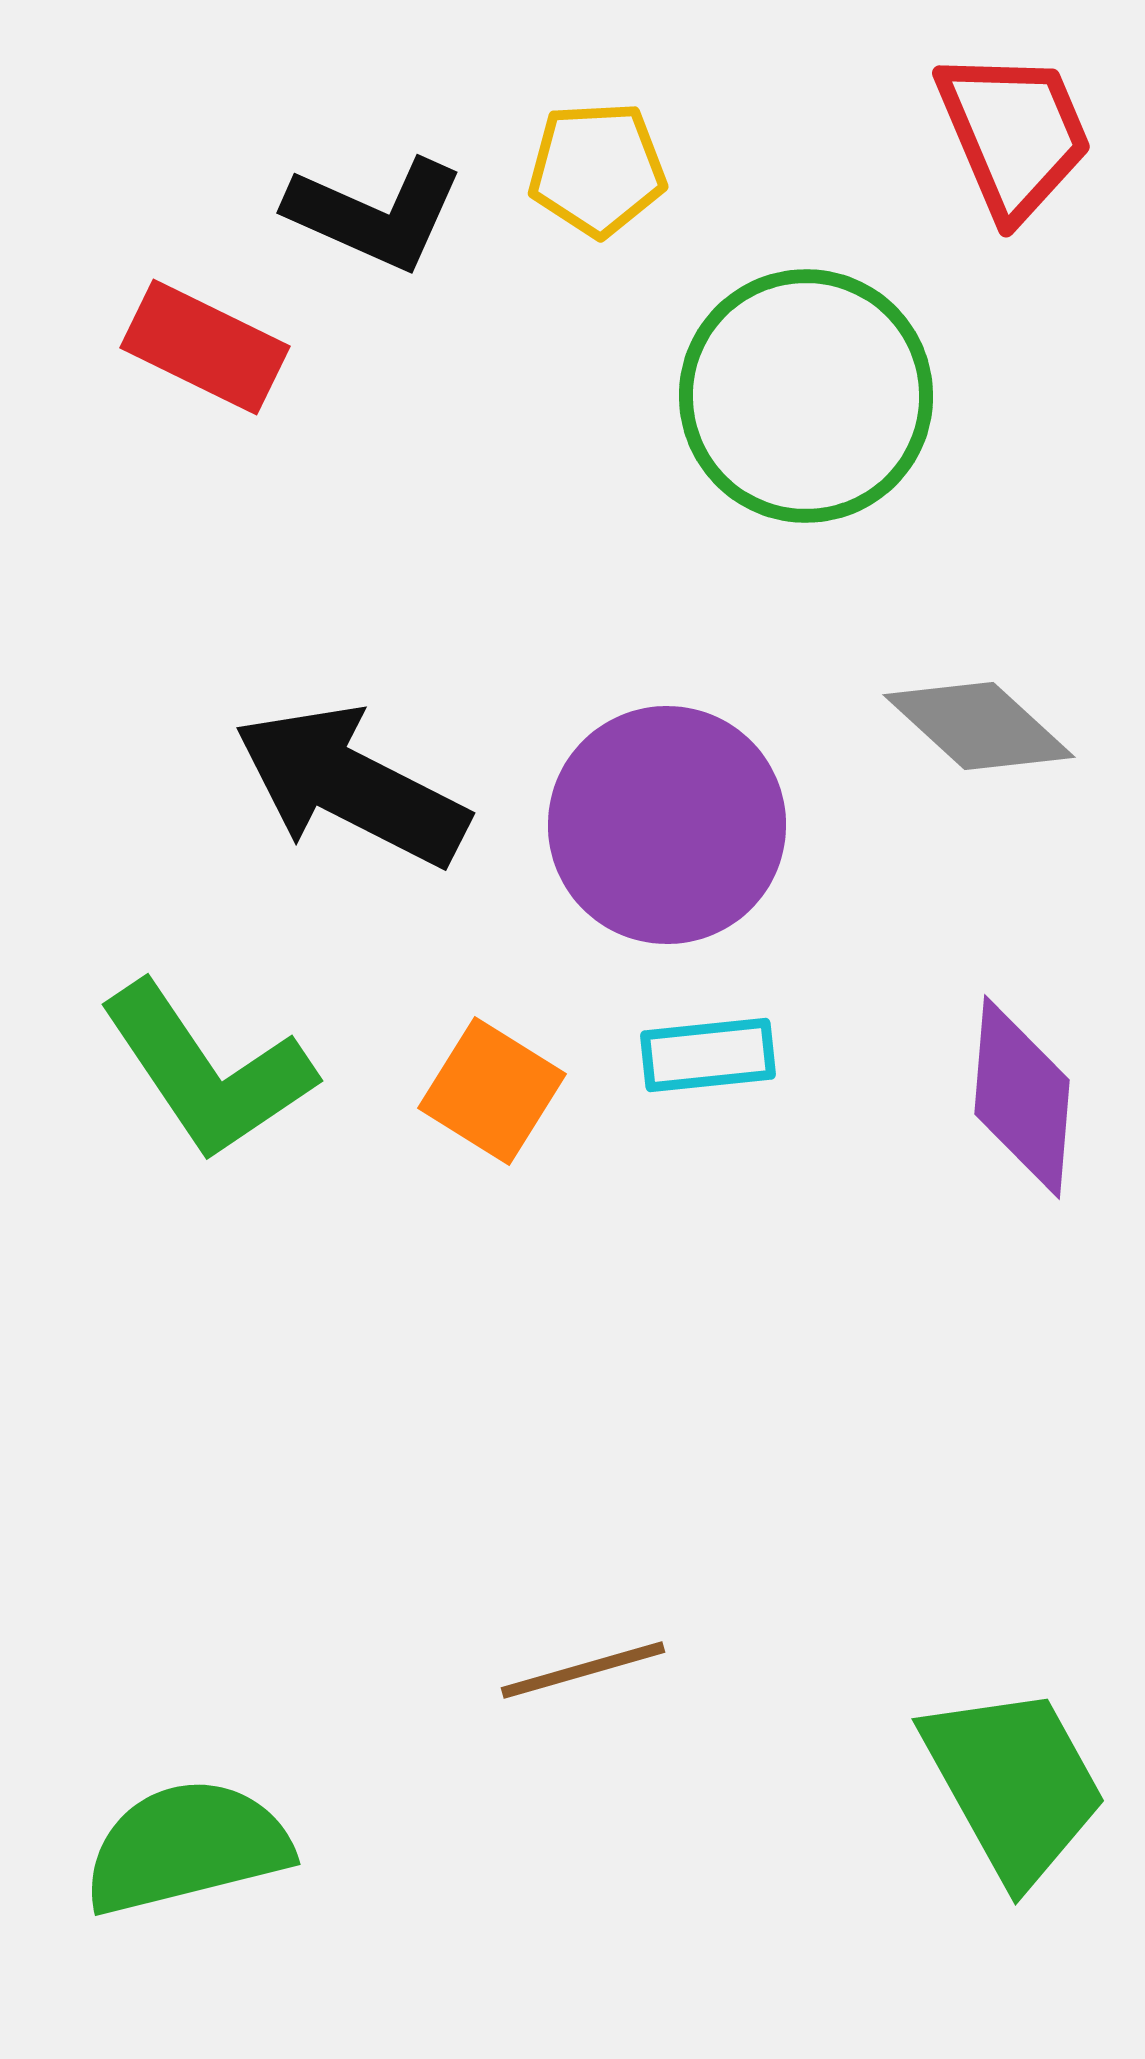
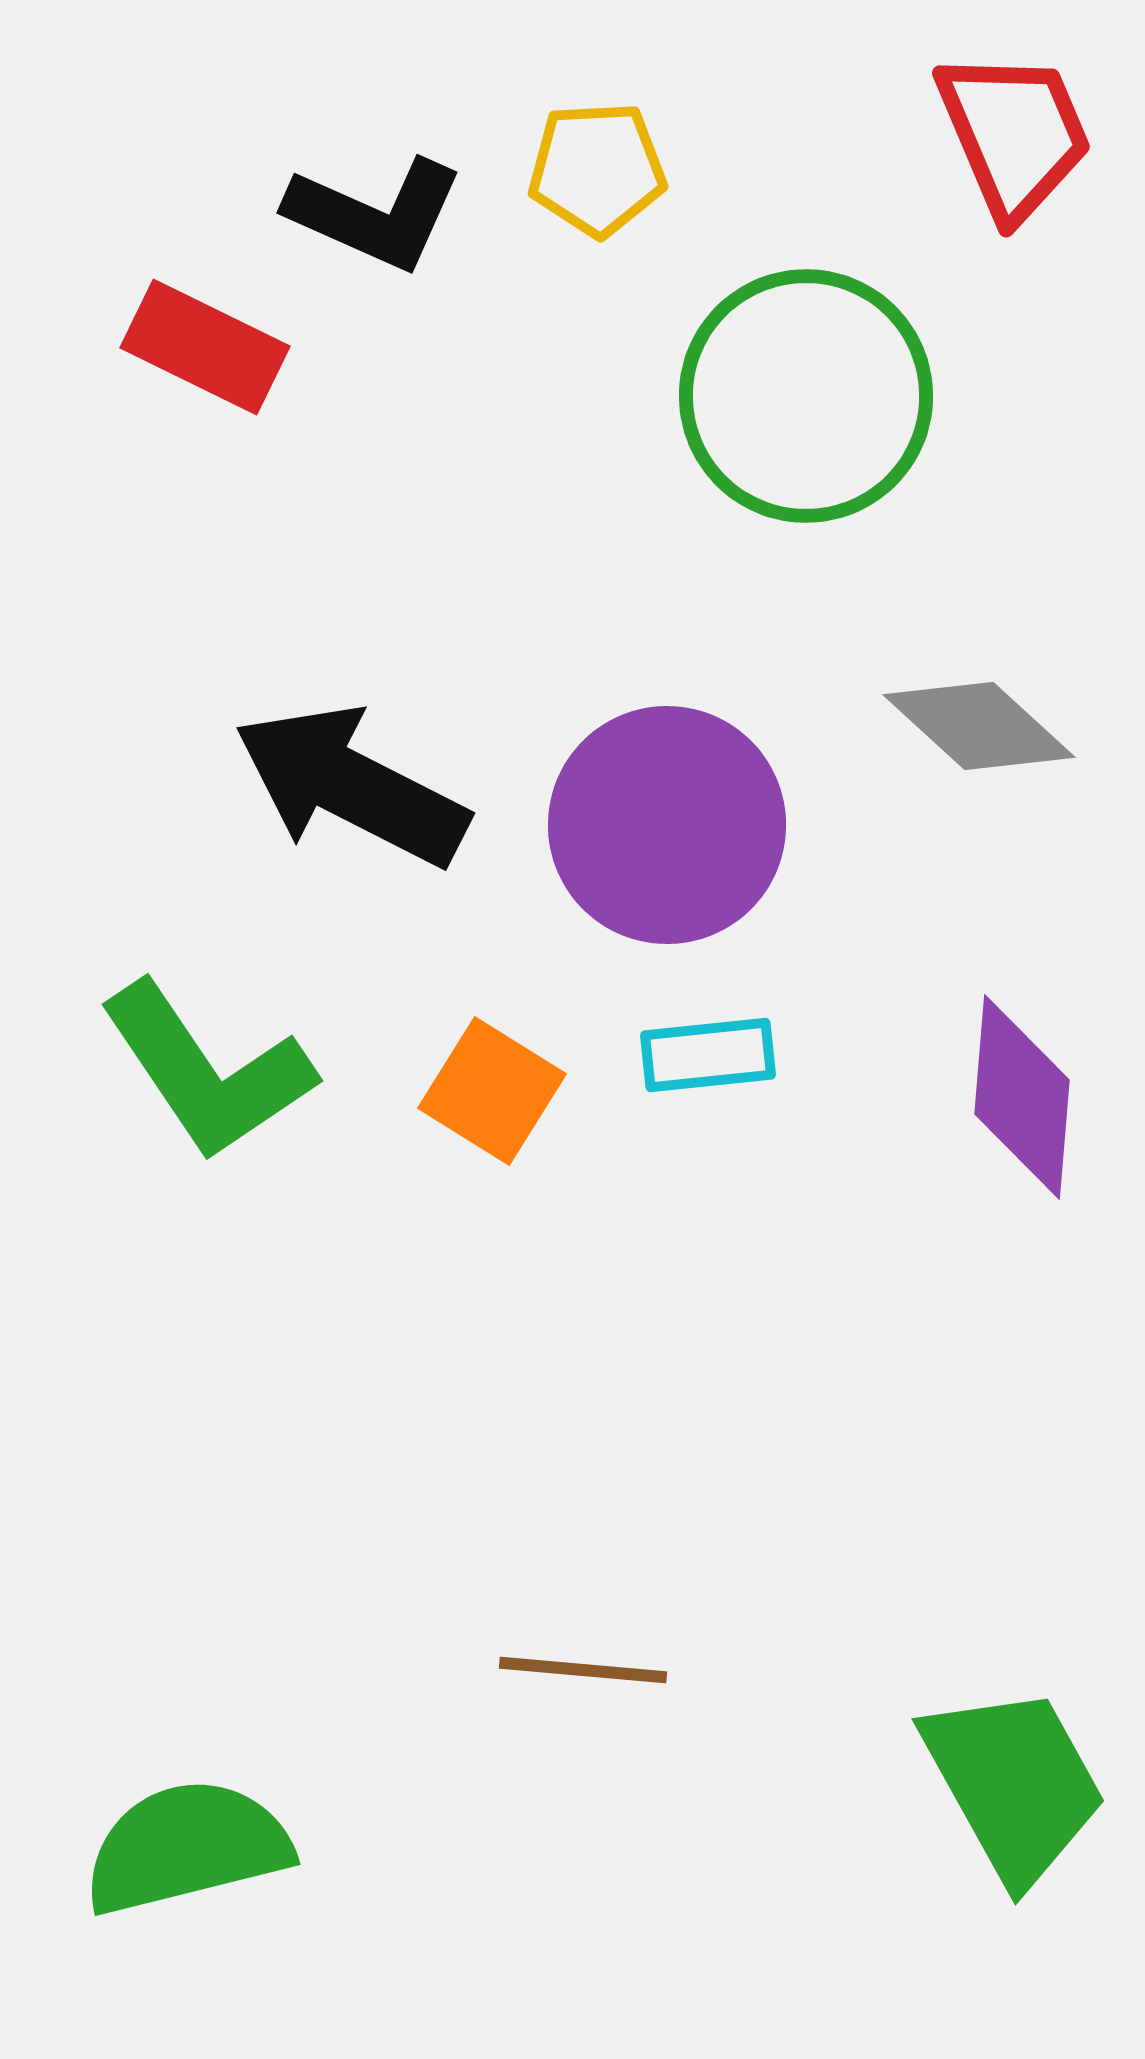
brown line: rotated 21 degrees clockwise
